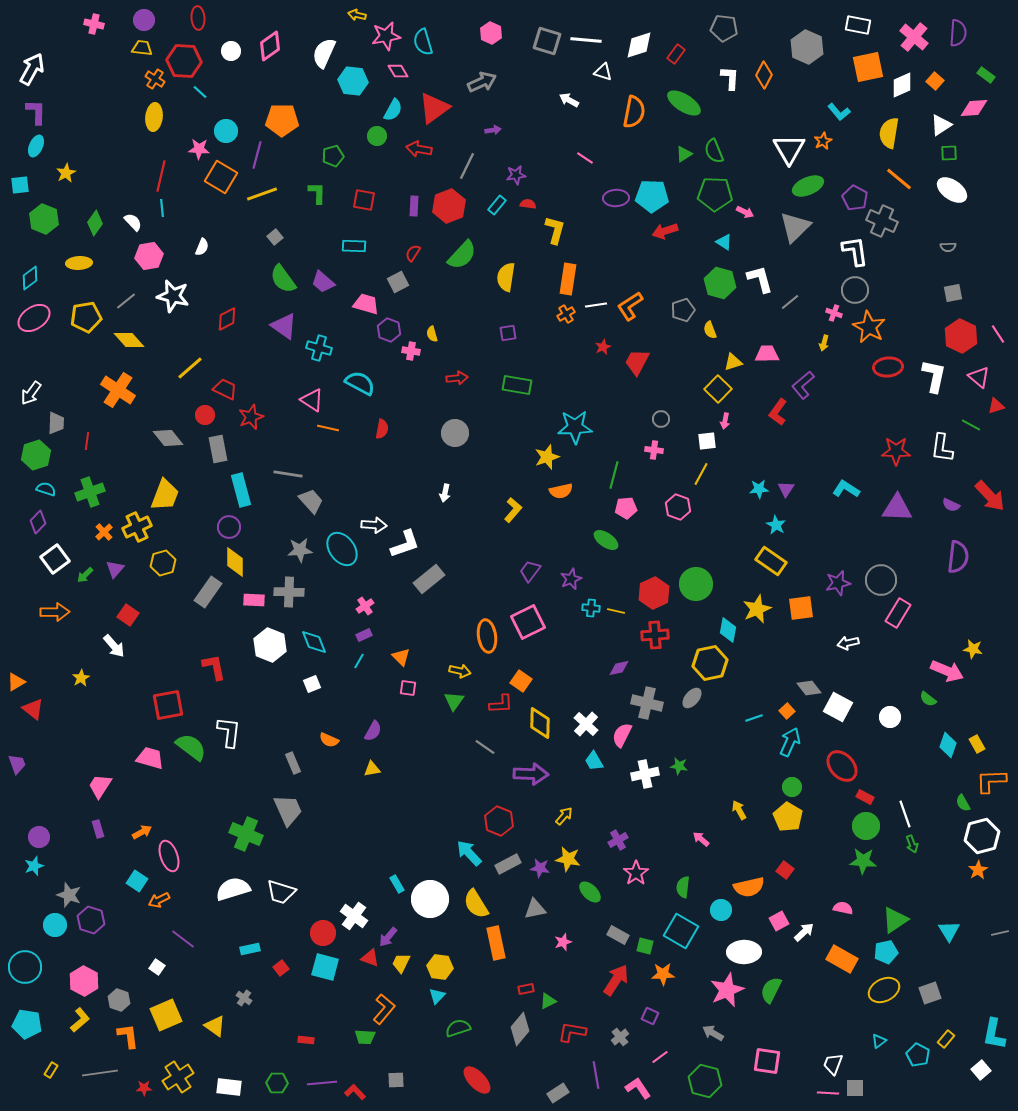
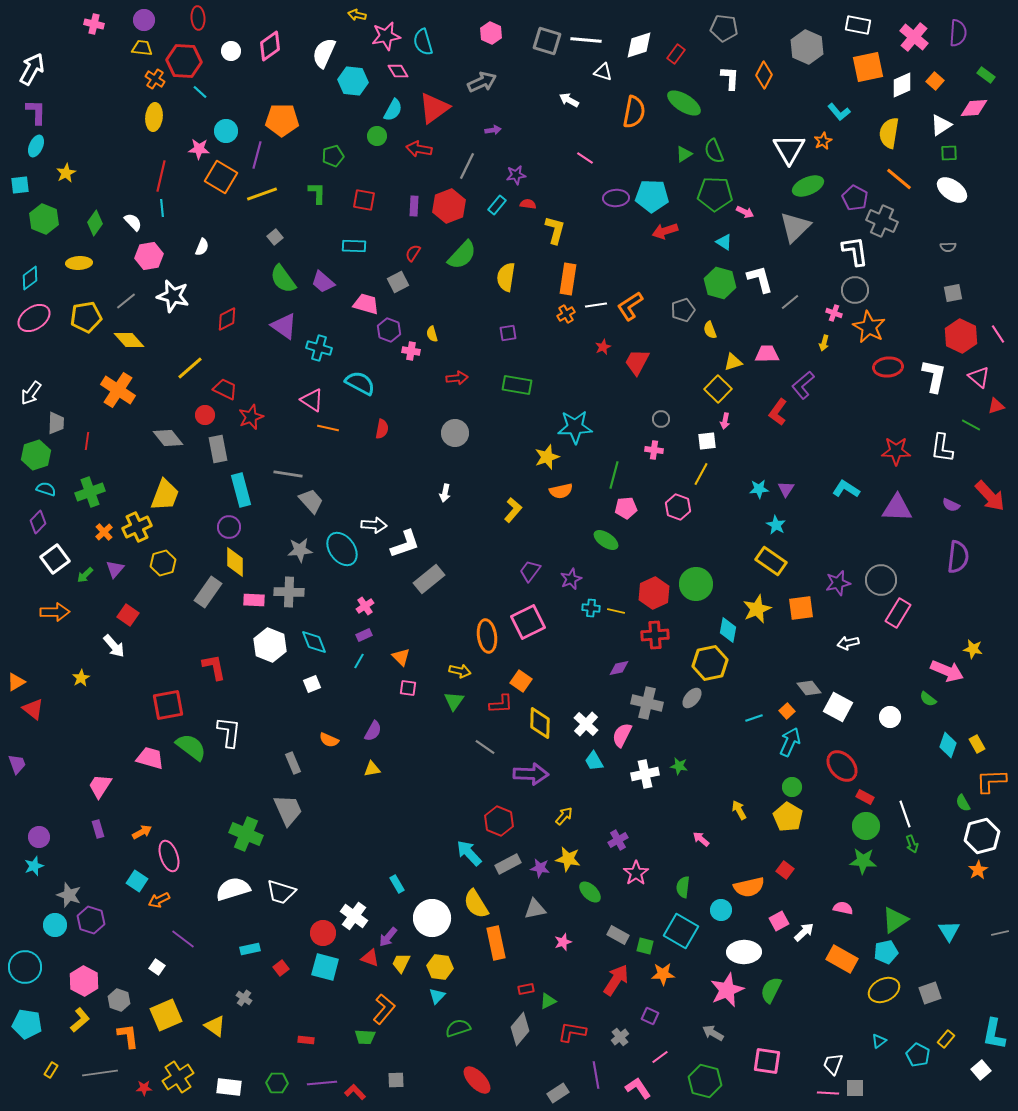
white circle at (430, 899): moved 2 px right, 19 px down
